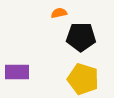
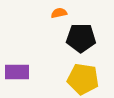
black pentagon: moved 1 px down
yellow pentagon: rotated 8 degrees counterclockwise
